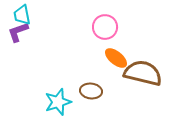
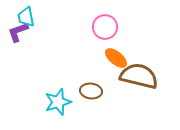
cyan trapezoid: moved 4 px right, 2 px down
brown semicircle: moved 4 px left, 3 px down
